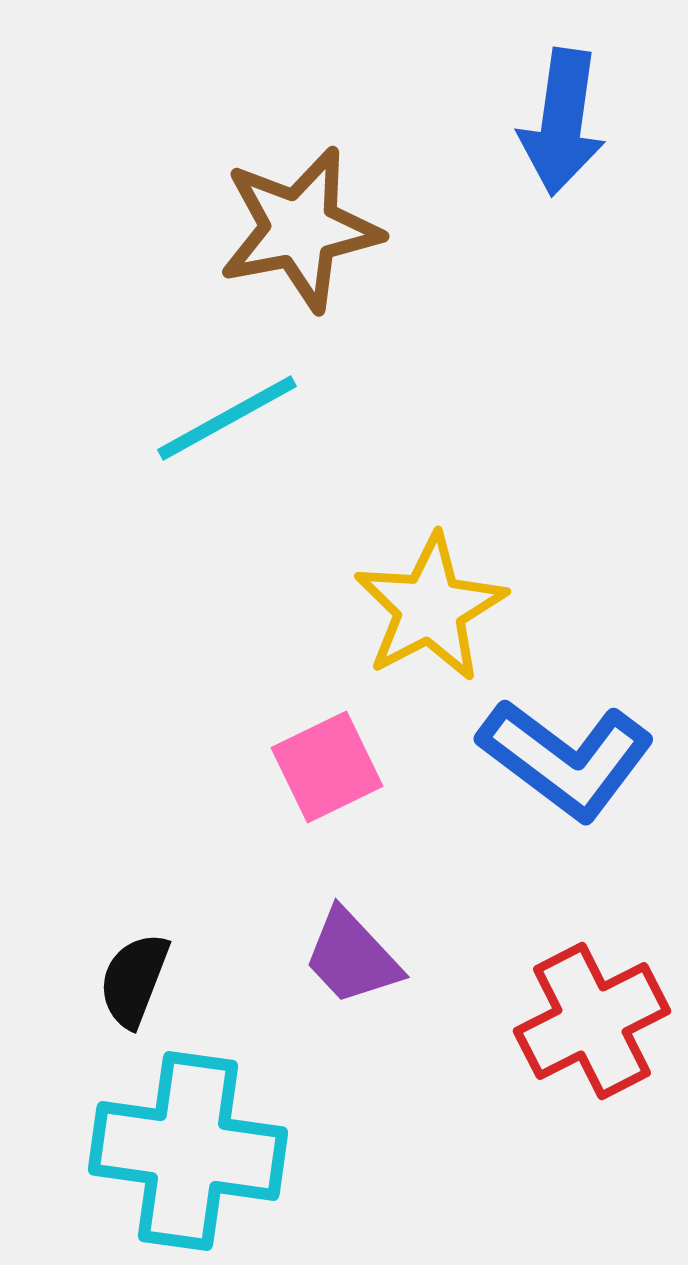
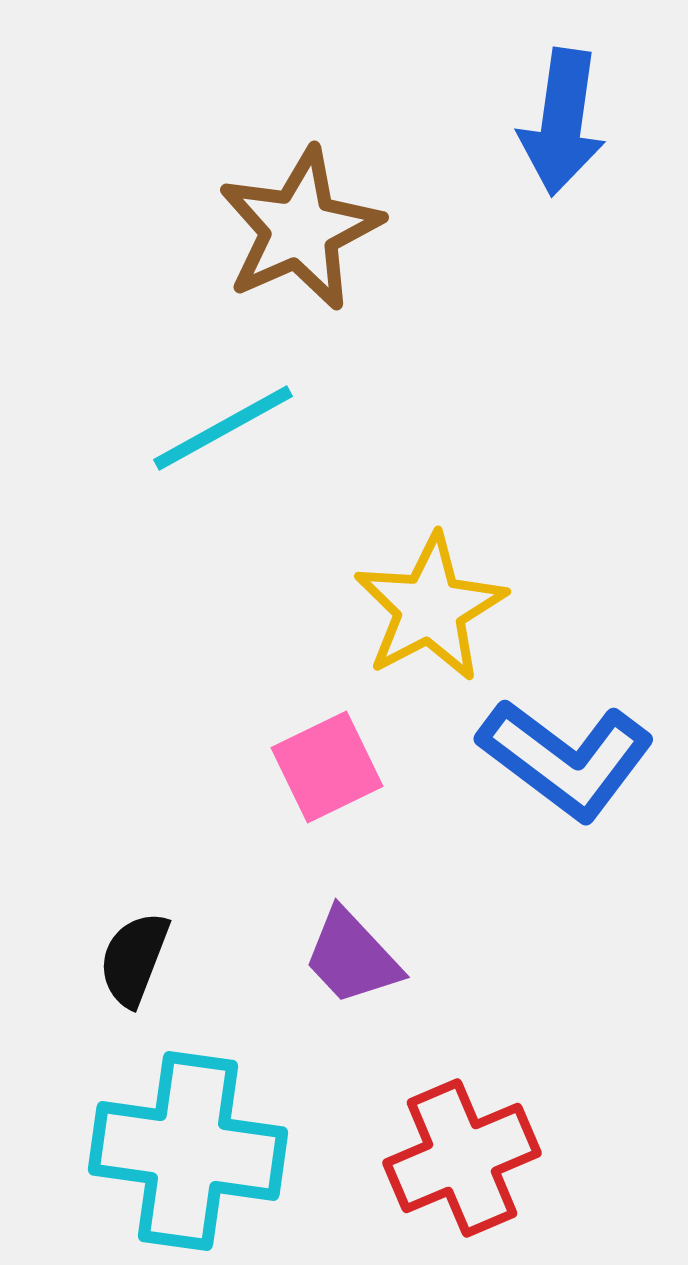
brown star: rotated 13 degrees counterclockwise
cyan line: moved 4 px left, 10 px down
black semicircle: moved 21 px up
red cross: moved 130 px left, 137 px down; rotated 4 degrees clockwise
